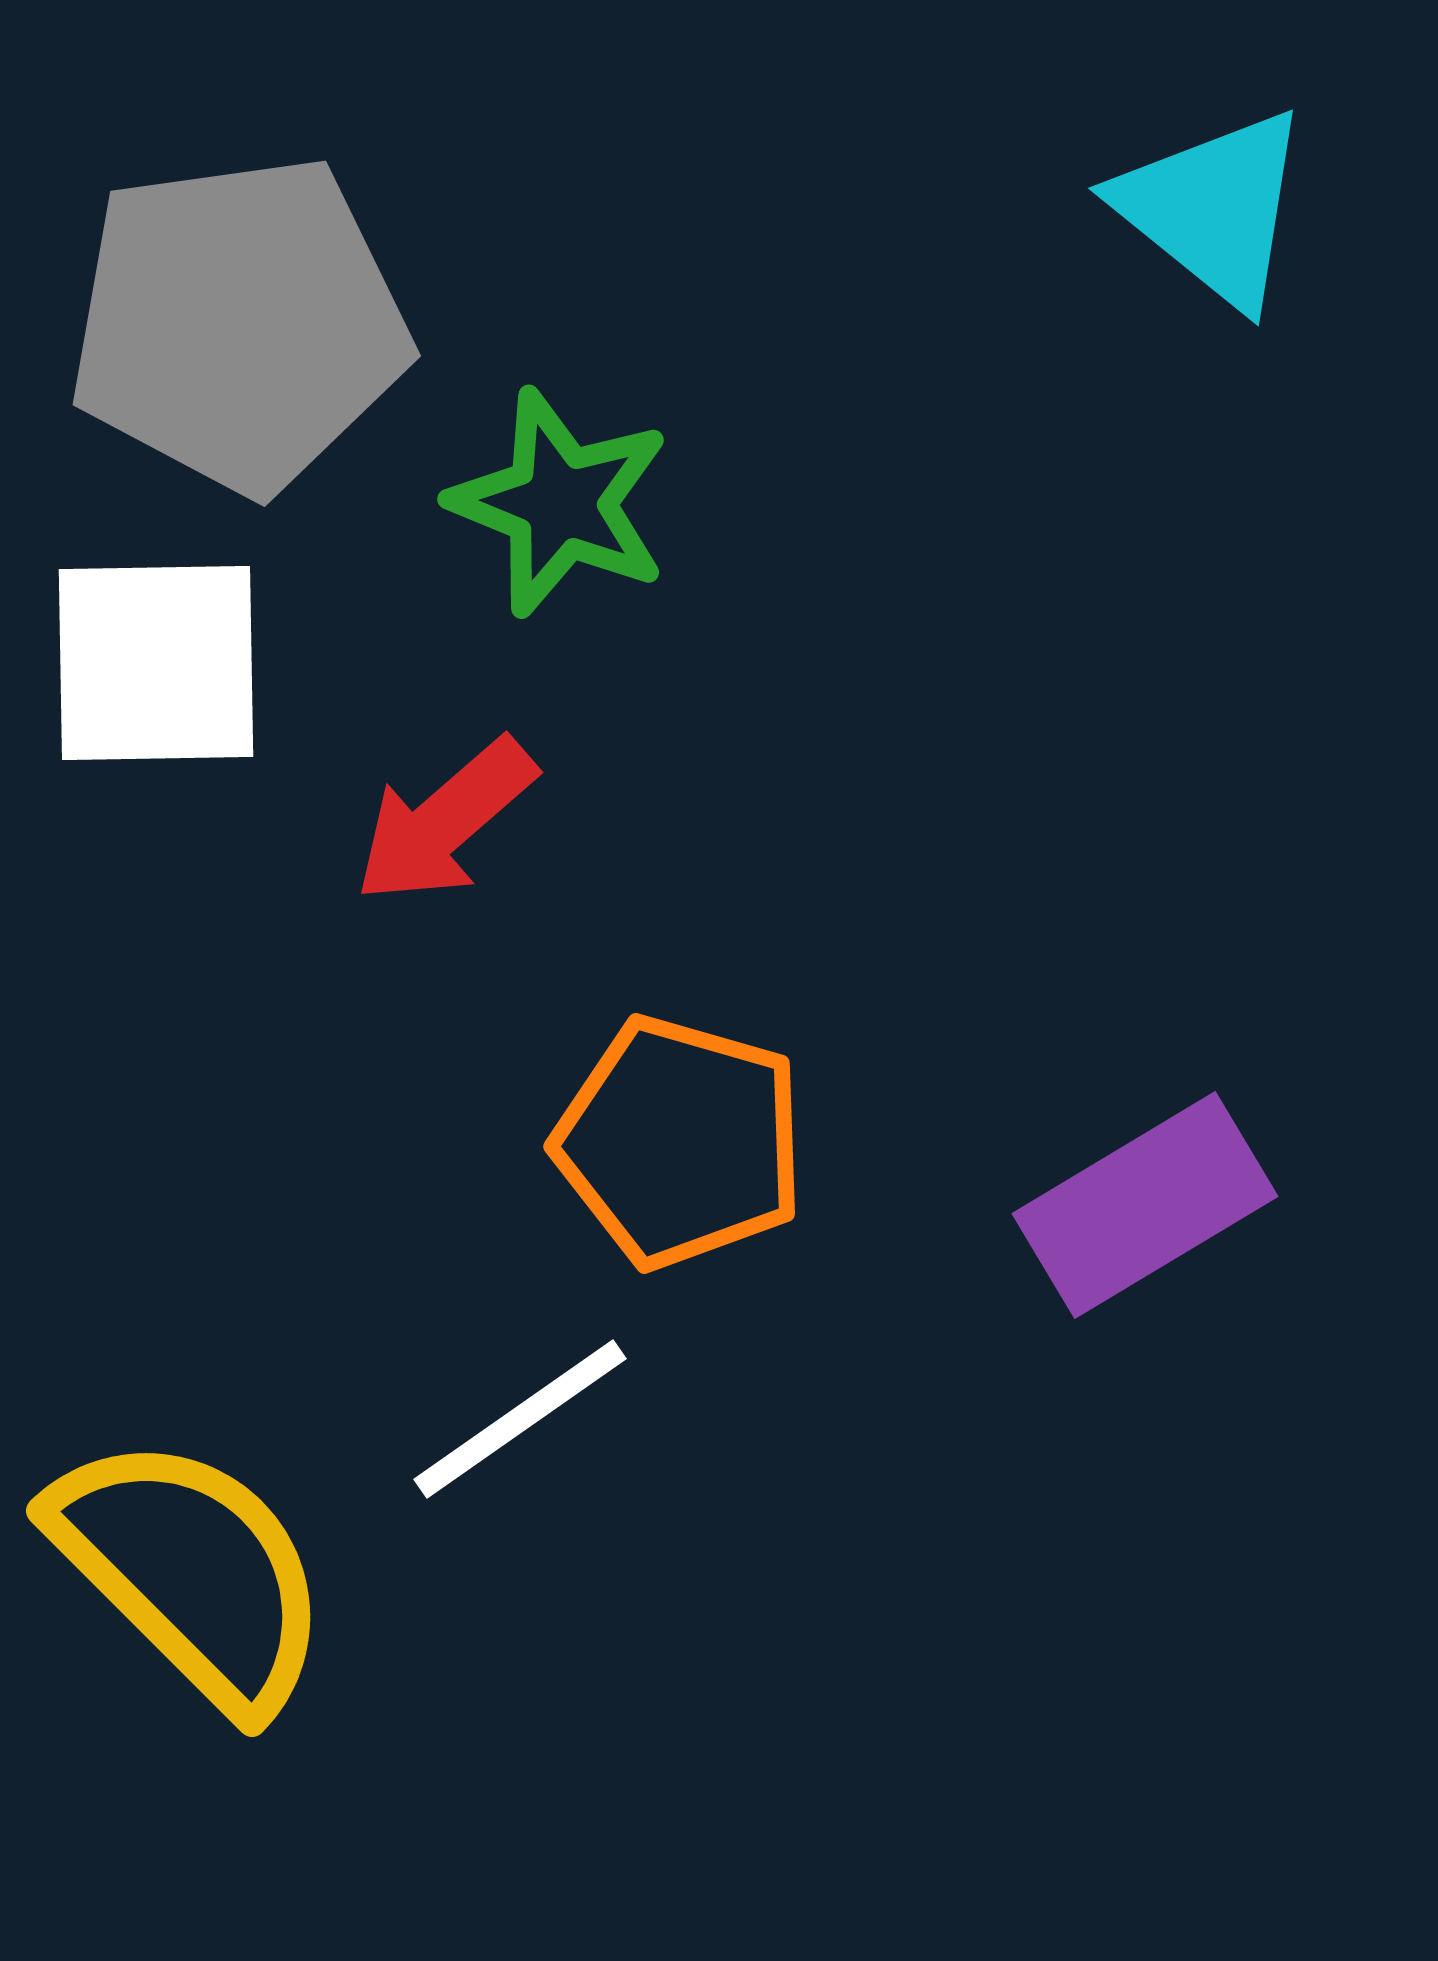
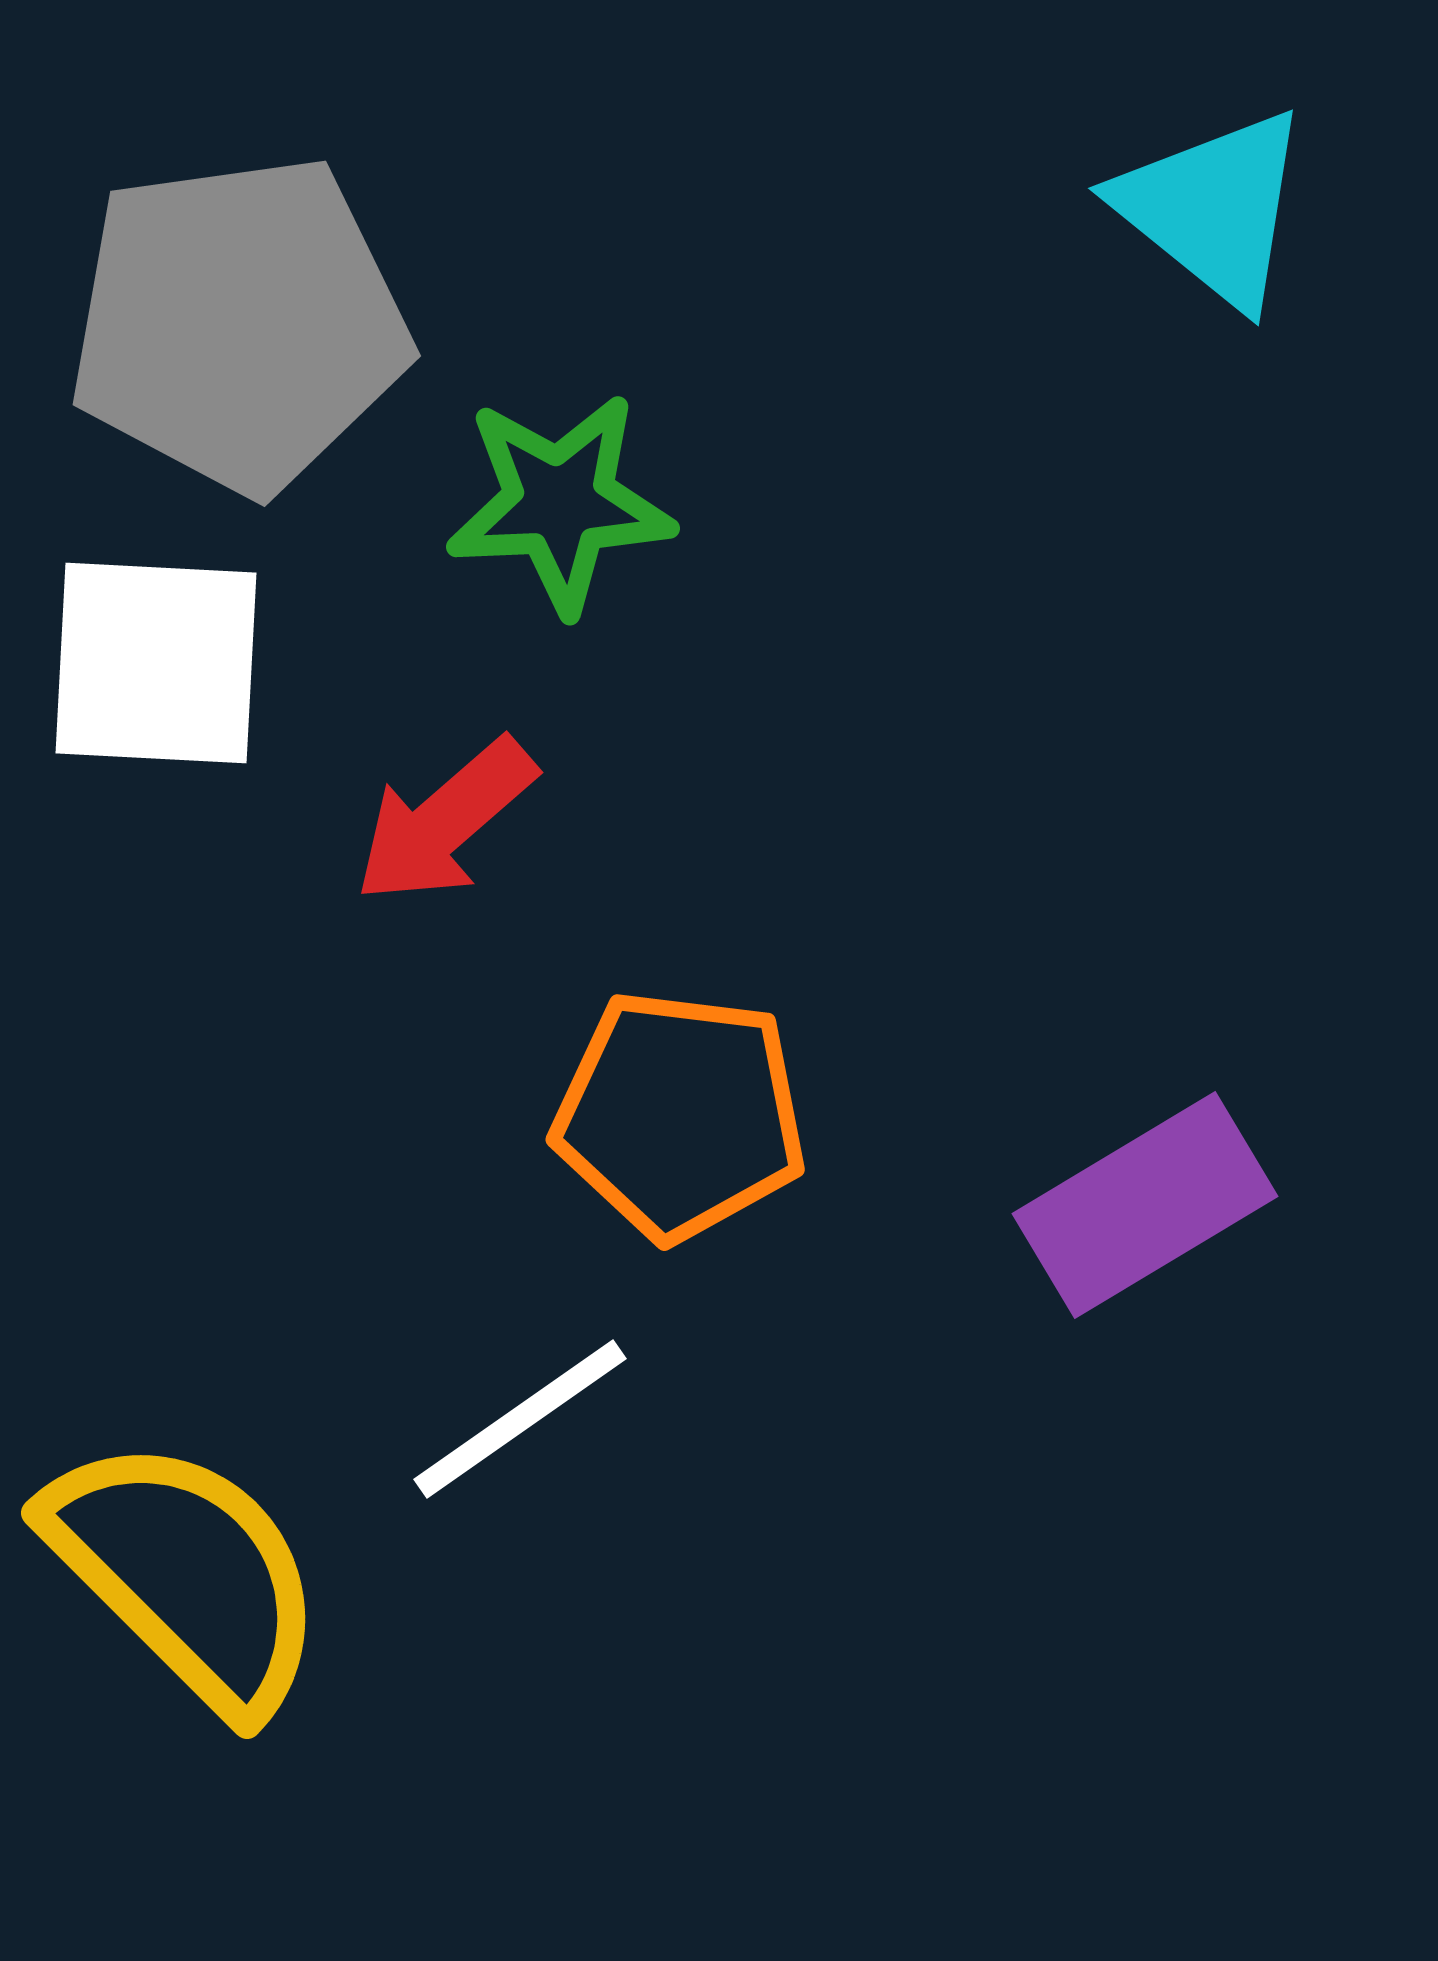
green star: rotated 25 degrees counterclockwise
white square: rotated 4 degrees clockwise
orange pentagon: moved 27 px up; rotated 9 degrees counterclockwise
yellow semicircle: moved 5 px left, 2 px down
